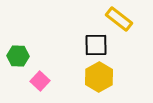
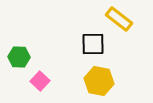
black square: moved 3 px left, 1 px up
green hexagon: moved 1 px right, 1 px down
yellow hexagon: moved 4 px down; rotated 20 degrees counterclockwise
